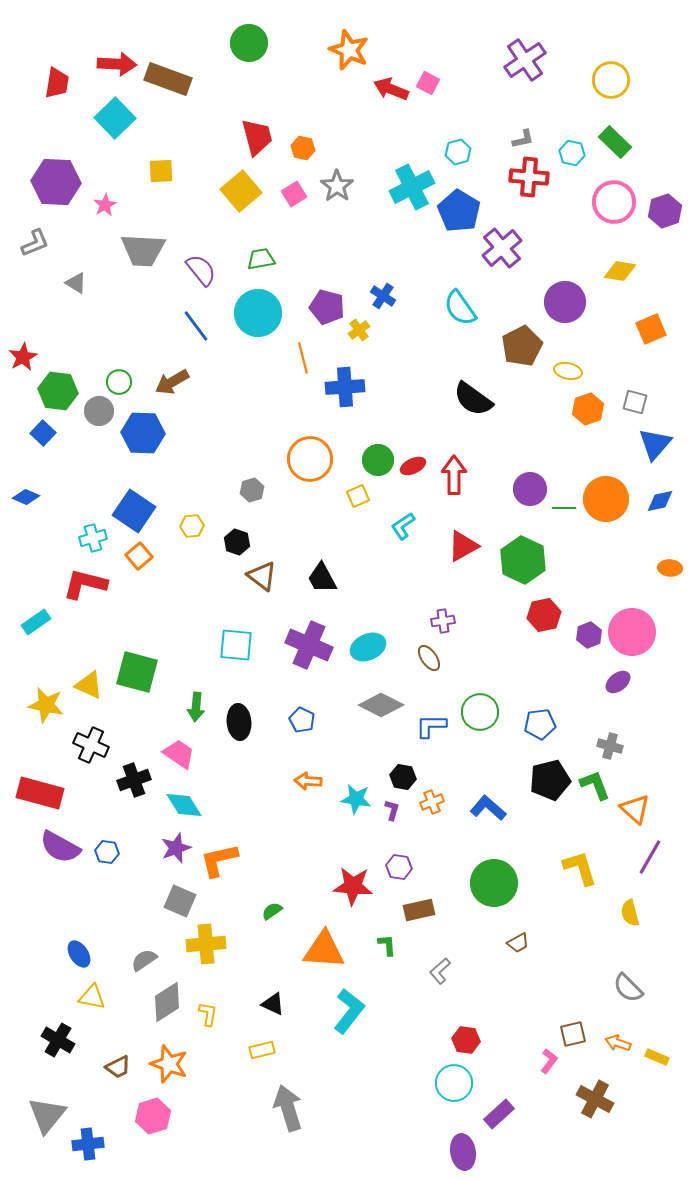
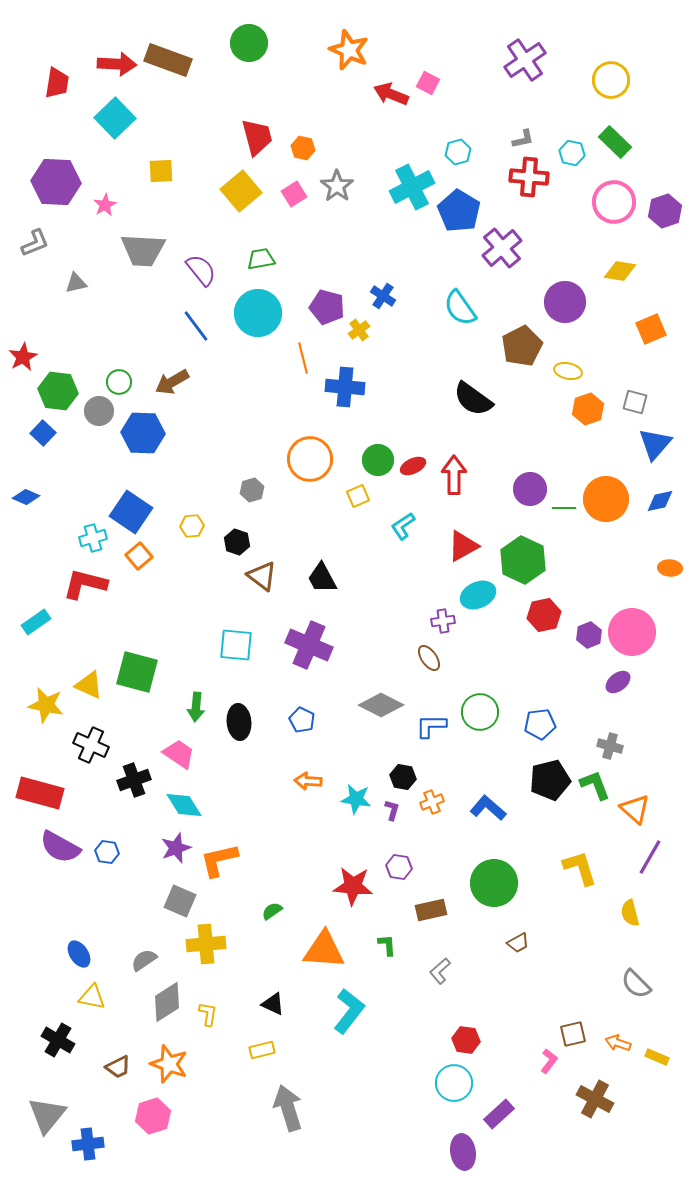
brown rectangle at (168, 79): moved 19 px up
red arrow at (391, 89): moved 5 px down
gray triangle at (76, 283): rotated 45 degrees counterclockwise
blue cross at (345, 387): rotated 9 degrees clockwise
blue square at (134, 511): moved 3 px left, 1 px down
cyan ellipse at (368, 647): moved 110 px right, 52 px up
brown rectangle at (419, 910): moved 12 px right
gray semicircle at (628, 988): moved 8 px right, 4 px up
